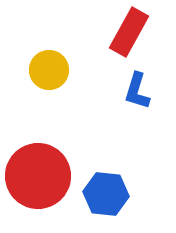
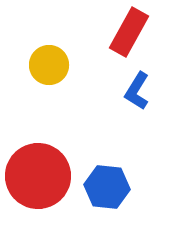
yellow circle: moved 5 px up
blue L-shape: rotated 15 degrees clockwise
blue hexagon: moved 1 px right, 7 px up
